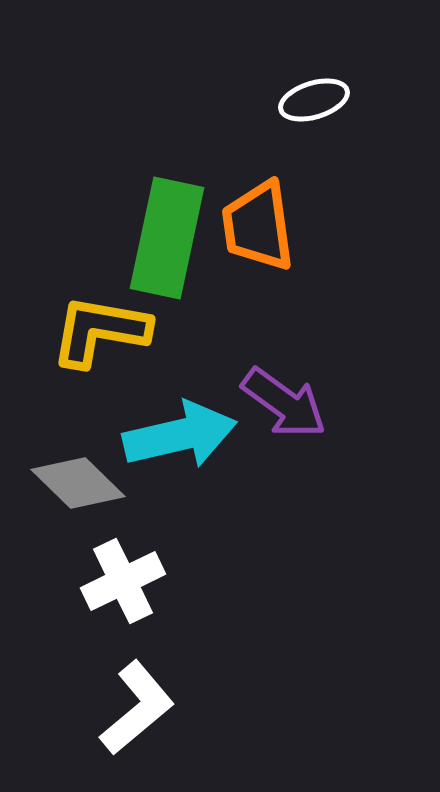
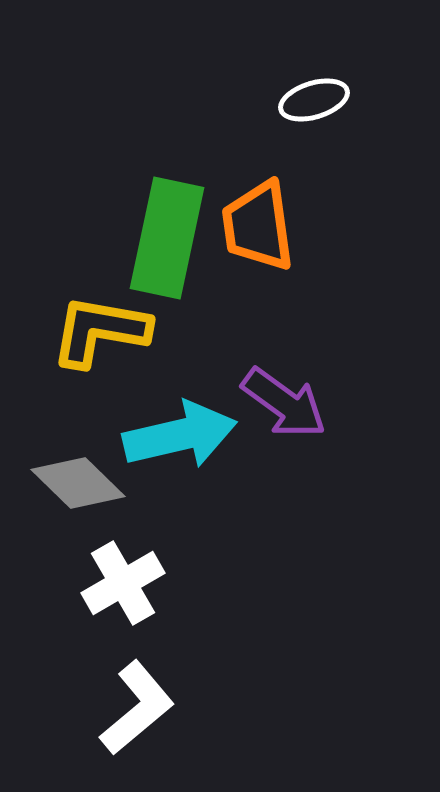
white cross: moved 2 px down; rotated 4 degrees counterclockwise
